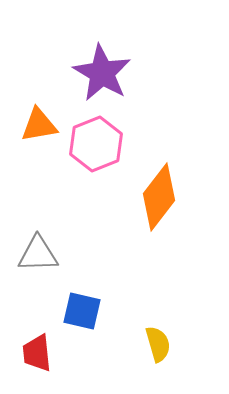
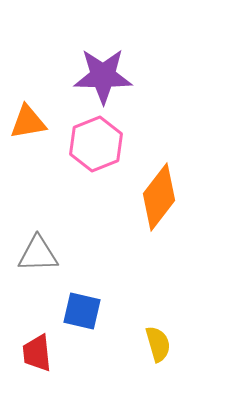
purple star: moved 1 px right, 3 px down; rotated 30 degrees counterclockwise
orange triangle: moved 11 px left, 3 px up
